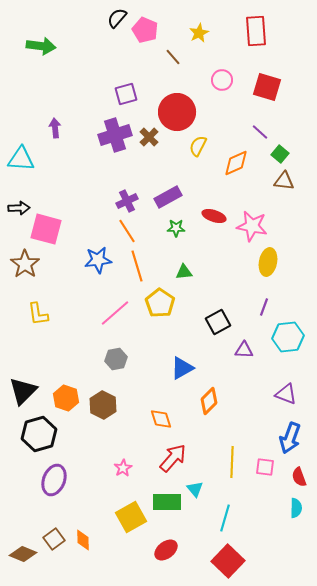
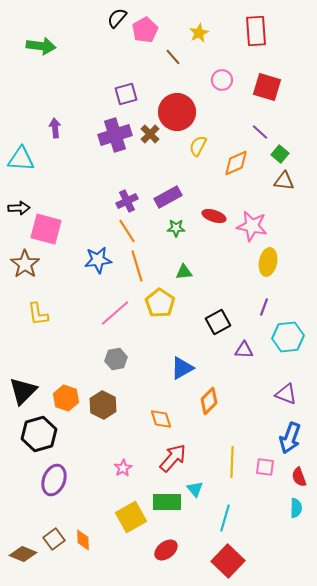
pink pentagon at (145, 30): rotated 20 degrees clockwise
brown cross at (149, 137): moved 1 px right, 3 px up
